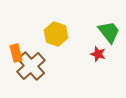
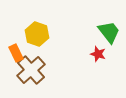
yellow hexagon: moved 19 px left
orange rectangle: rotated 12 degrees counterclockwise
brown cross: moved 4 px down
